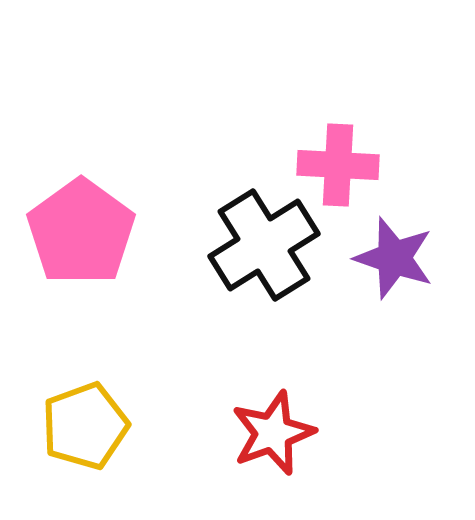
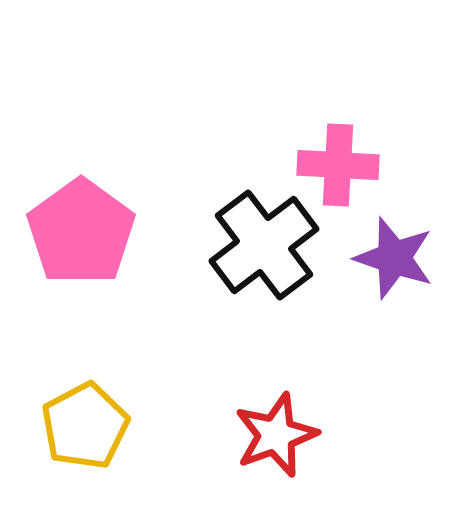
black cross: rotated 5 degrees counterclockwise
yellow pentagon: rotated 8 degrees counterclockwise
red star: moved 3 px right, 2 px down
